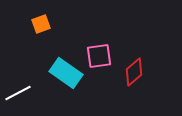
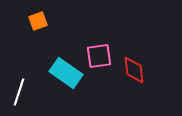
orange square: moved 3 px left, 3 px up
red diamond: moved 2 px up; rotated 56 degrees counterclockwise
white line: moved 1 px right, 1 px up; rotated 44 degrees counterclockwise
